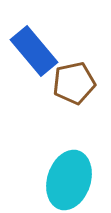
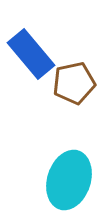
blue rectangle: moved 3 px left, 3 px down
